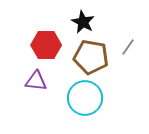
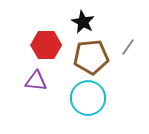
brown pentagon: rotated 16 degrees counterclockwise
cyan circle: moved 3 px right
